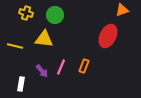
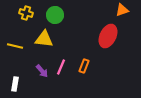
white rectangle: moved 6 px left
